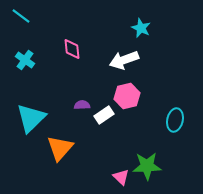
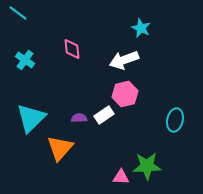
cyan line: moved 3 px left, 3 px up
pink hexagon: moved 2 px left, 2 px up
purple semicircle: moved 3 px left, 13 px down
pink triangle: rotated 42 degrees counterclockwise
